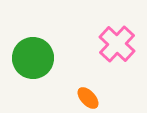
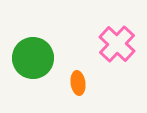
orange ellipse: moved 10 px left, 15 px up; rotated 35 degrees clockwise
